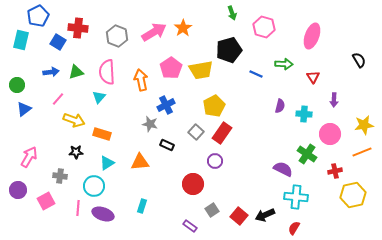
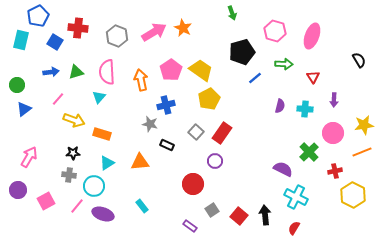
pink hexagon at (264, 27): moved 11 px right, 4 px down
orange star at (183, 28): rotated 12 degrees counterclockwise
blue square at (58, 42): moved 3 px left
black pentagon at (229, 50): moved 13 px right, 2 px down
pink pentagon at (171, 68): moved 2 px down
yellow trapezoid at (201, 70): rotated 135 degrees counterclockwise
blue line at (256, 74): moved 1 px left, 4 px down; rotated 64 degrees counterclockwise
blue cross at (166, 105): rotated 12 degrees clockwise
yellow pentagon at (214, 106): moved 5 px left, 7 px up
cyan cross at (304, 114): moved 1 px right, 5 px up
pink circle at (330, 134): moved 3 px right, 1 px up
black star at (76, 152): moved 3 px left, 1 px down
green cross at (307, 154): moved 2 px right, 2 px up; rotated 12 degrees clockwise
gray cross at (60, 176): moved 9 px right, 1 px up
yellow hexagon at (353, 195): rotated 20 degrees counterclockwise
cyan cross at (296, 197): rotated 20 degrees clockwise
cyan rectangle at (142, 206): rotated 56 degrees counterclockwise
pink line at (78, 208): moved 1 px left, 2 px up; rotated 35 degrees clockwise
black arrow at (265, 215): rotated 108 degrees clockwise
